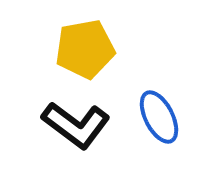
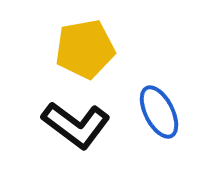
blue ellipse: moved 5 px up
